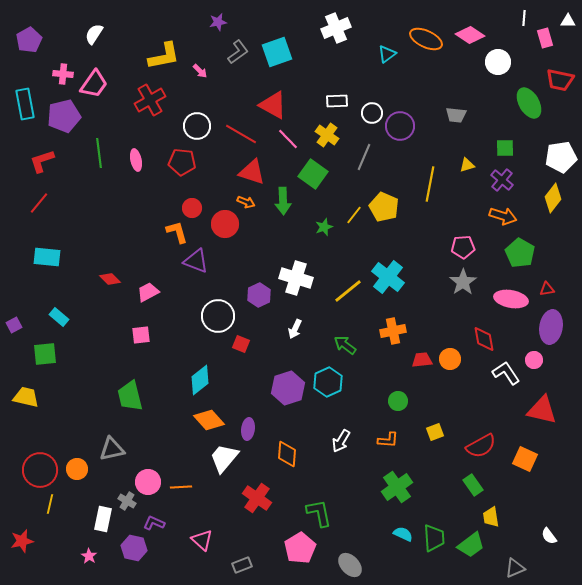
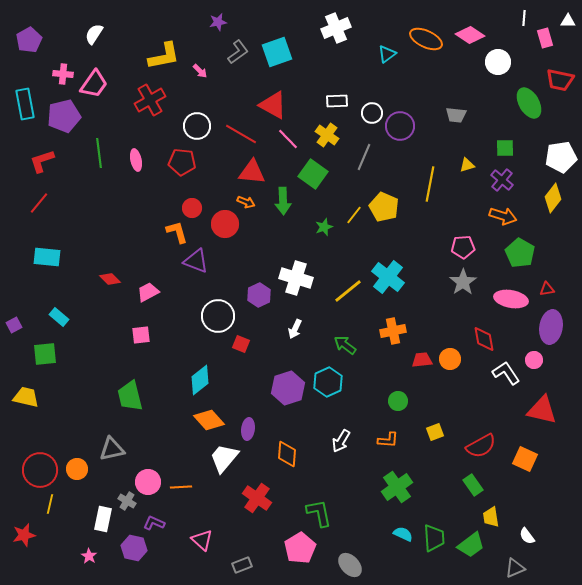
red triangle at (252, 172): rotated 12 degrees counterclockwise
white semicircle at (549, 536): moved 22 px left
red star at (22, 541): moved 2 px right, 6 px up
